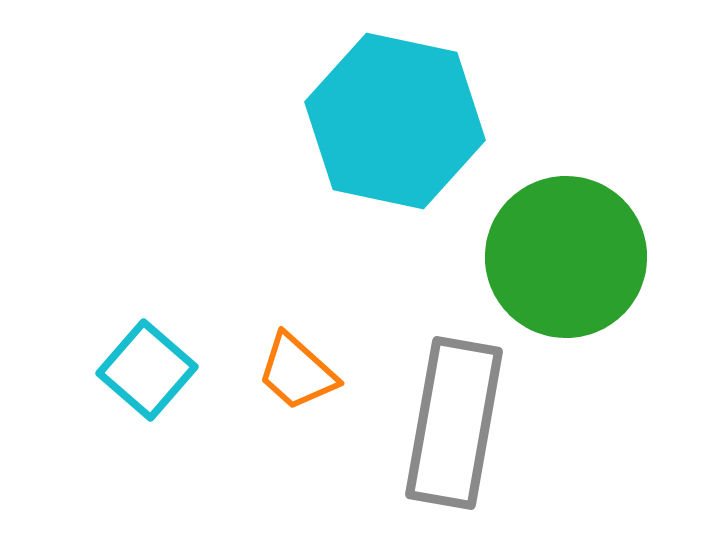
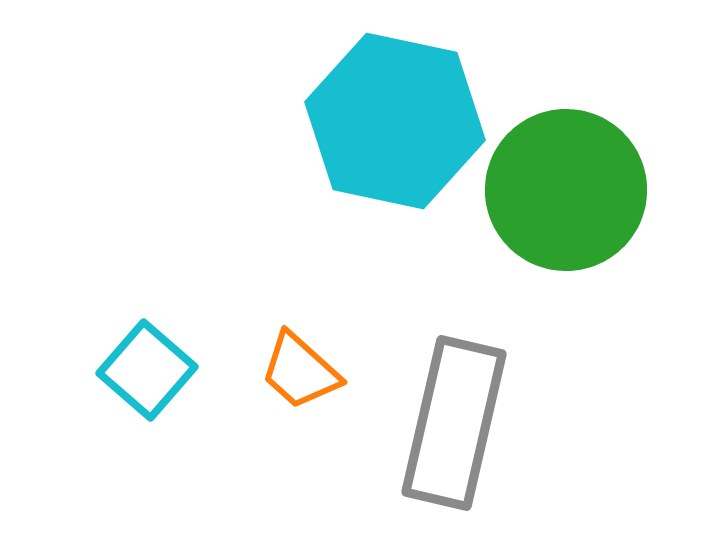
green circle: moved 67 px up
orange trapezoid: moved 3 px right, 1 px up
gray rectangle: rotated 3 degrees clockwise
